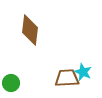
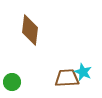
green circle: moved 1 px right, 1 px up
